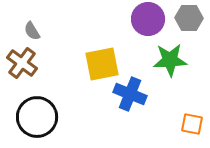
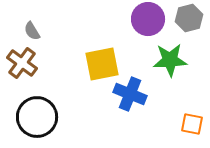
gray hexagon: rotated 16 degrees counterclockwise
